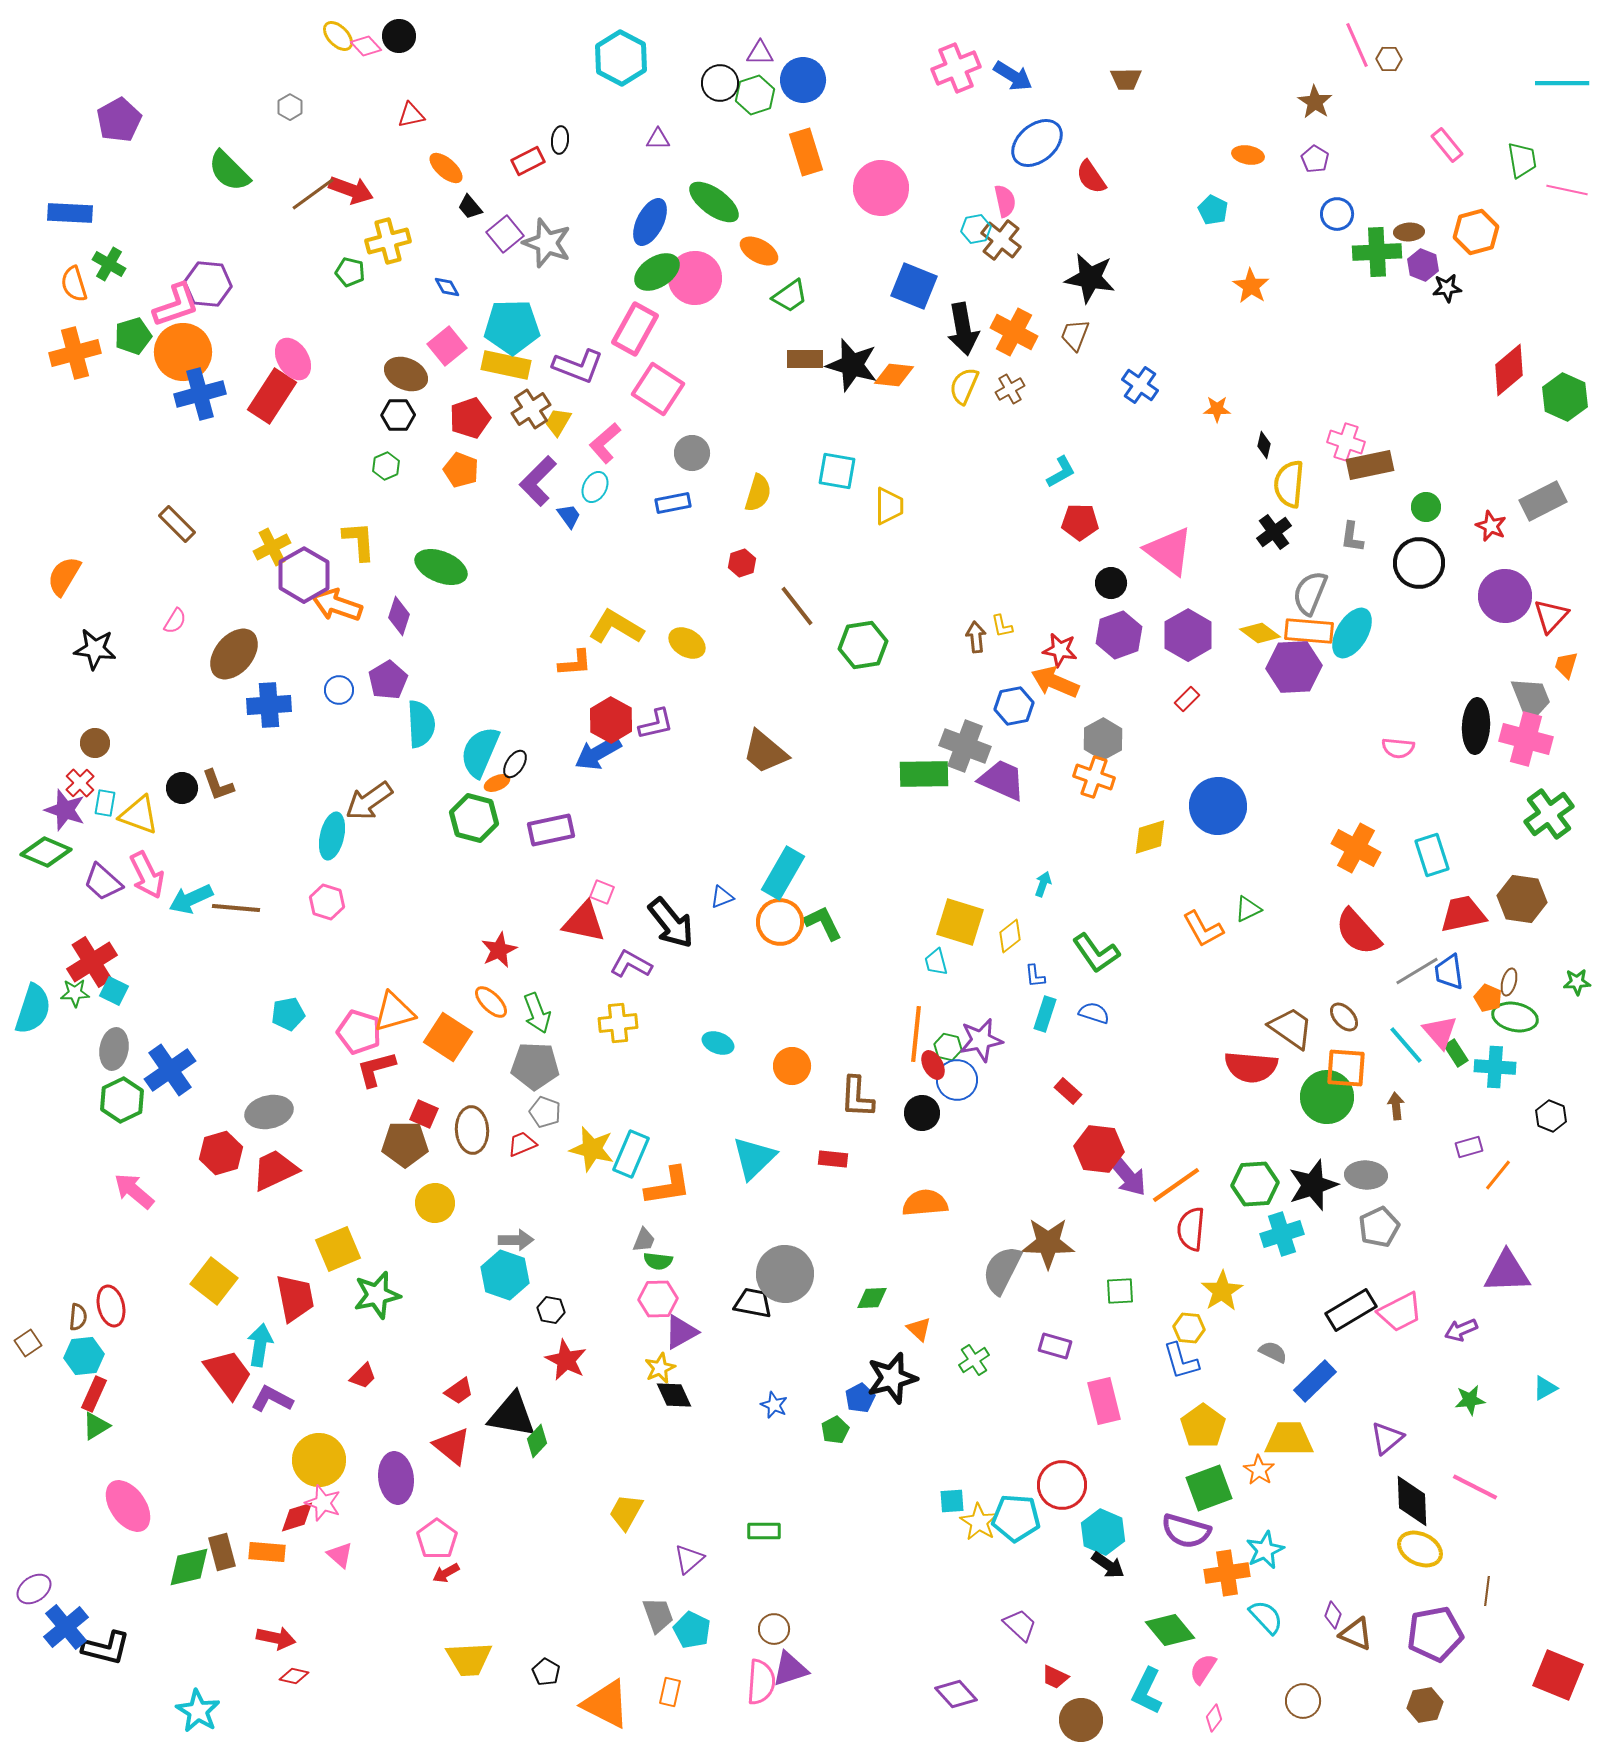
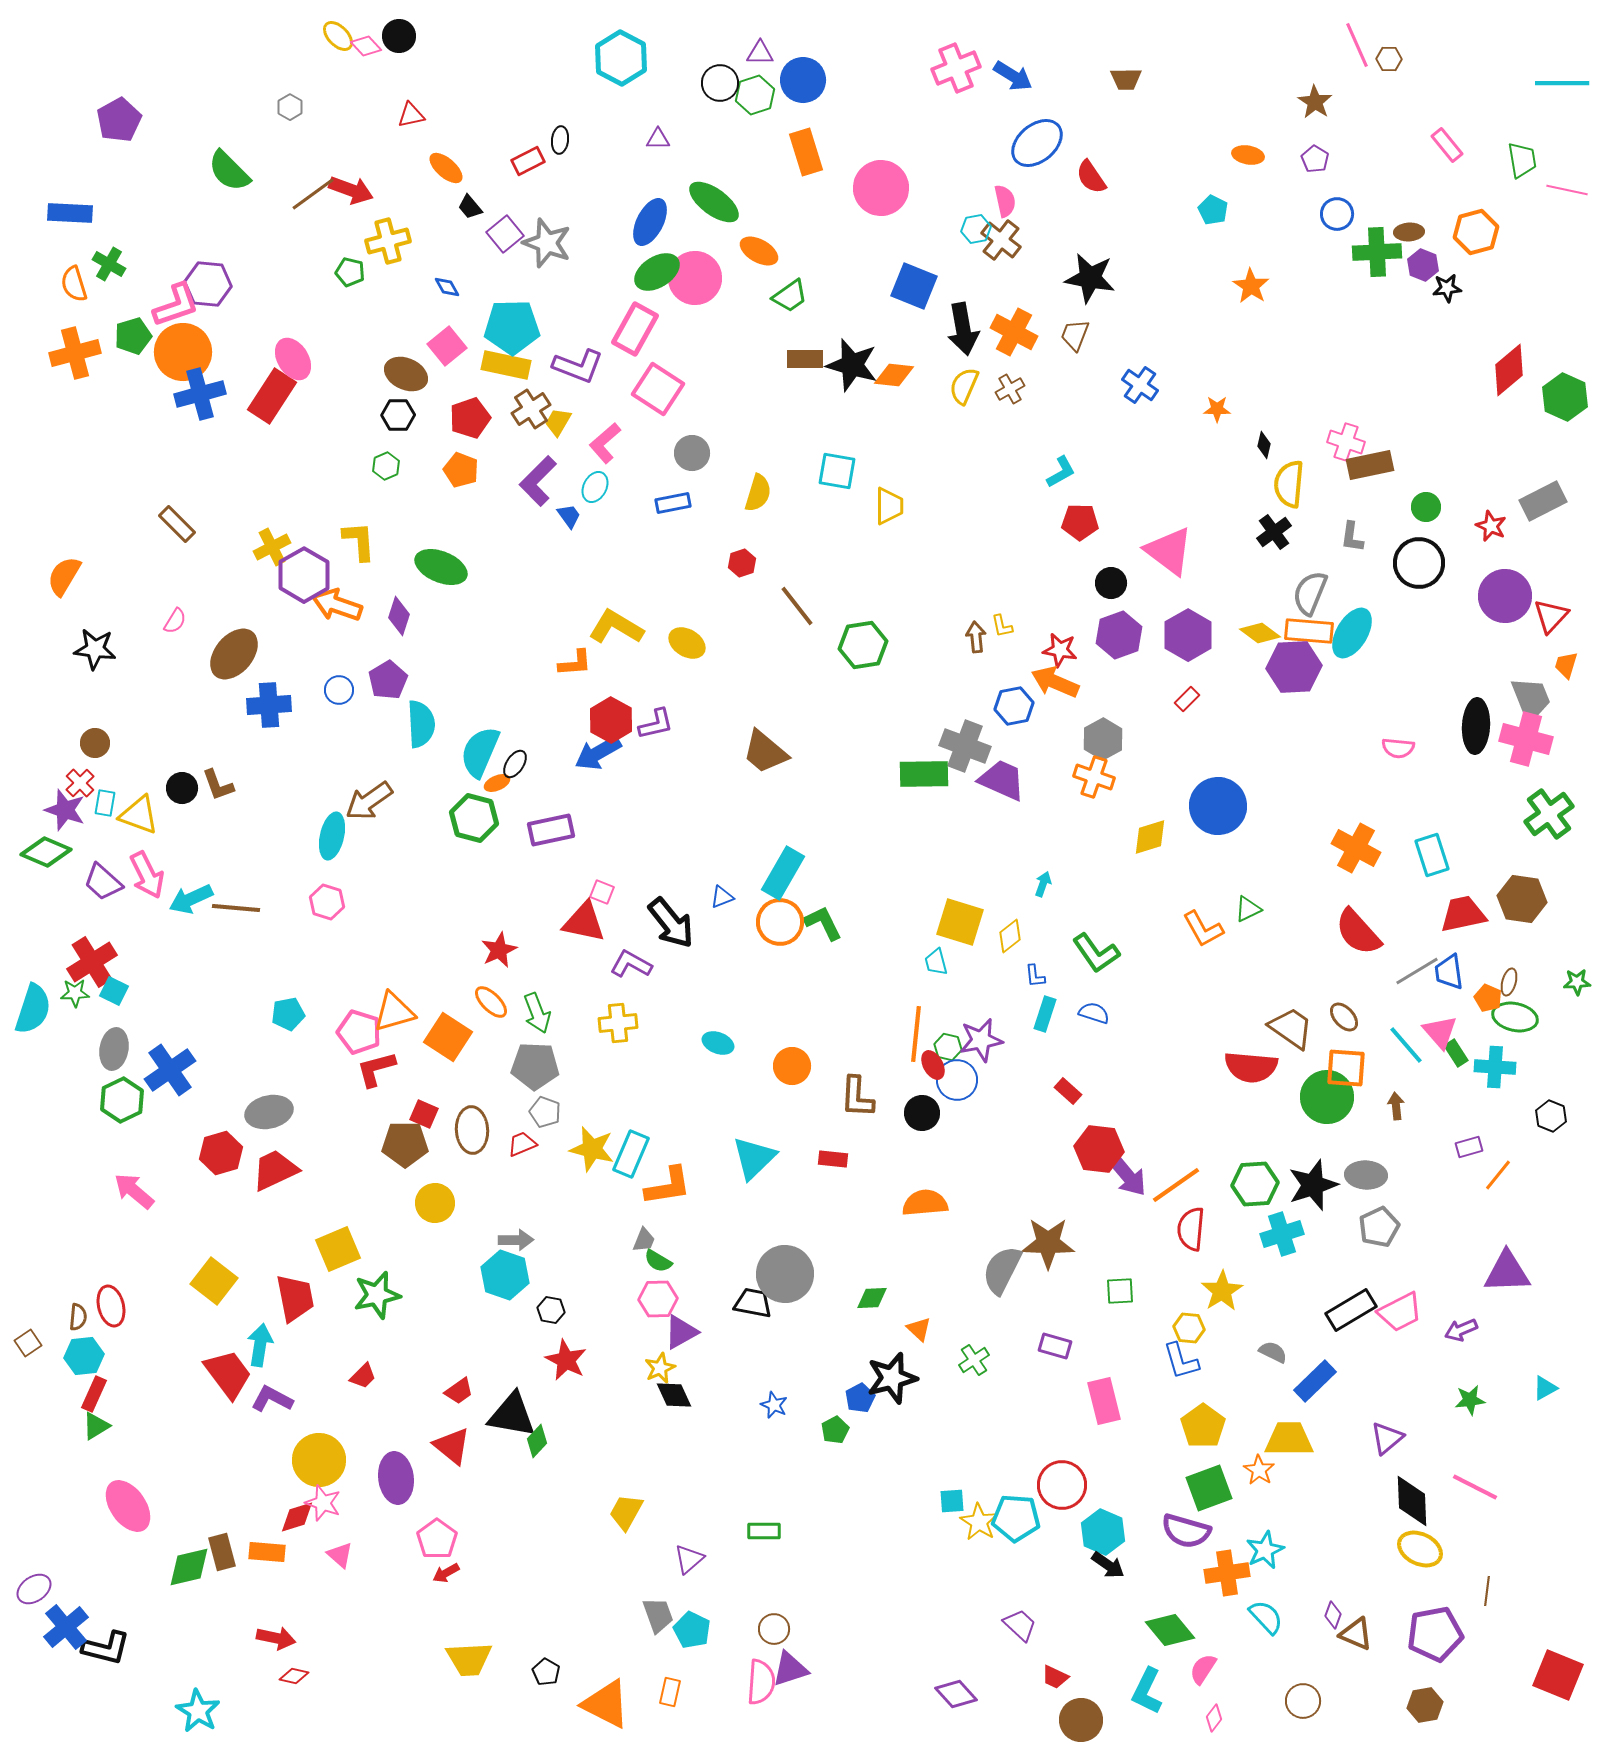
green semicircle at (658, 1261): rotated 24 degrees clockwise
